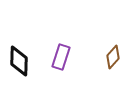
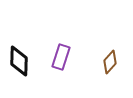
brown diamond: moved 3 px left, 5 px down
